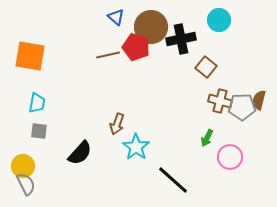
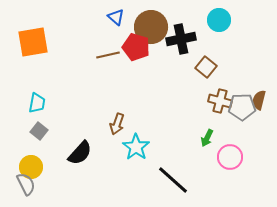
orange square: moved 3 px right, 14 px up; rotated 20 degrees counterclockwise
gray square: rotated 30 degrees clockwise
yellow circle: moved 8 px right, 1 px down
